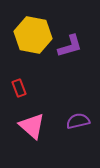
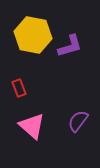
purple semicircle: rotated 40 degrees counterclockwise
